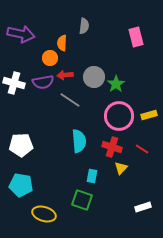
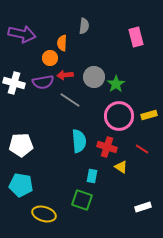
purple arrow: moved 1 px right
red cross: moved 5 px left
yellow triangle: moved 1 px up; rotated 40 degrees counterclockwise
